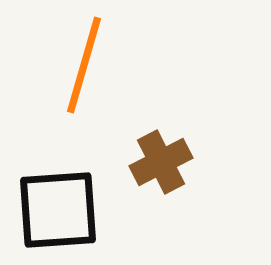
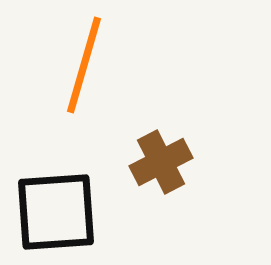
black square: moved 2 px left, 2 px down
